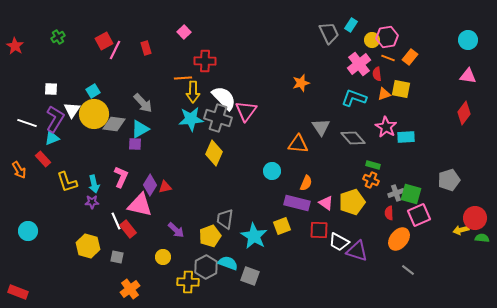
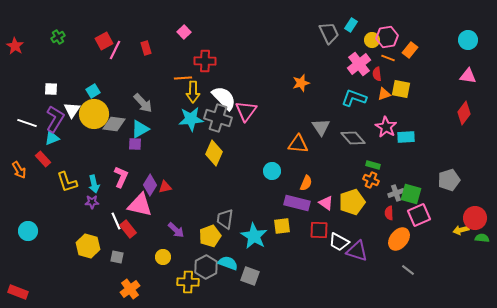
orange rectangle at (410, 57): moved 7 px up
yellow square at (282, 226): rotated 12 degrees clockwise
